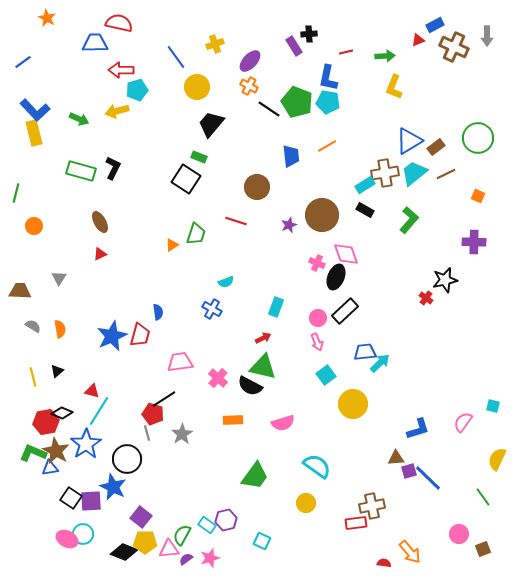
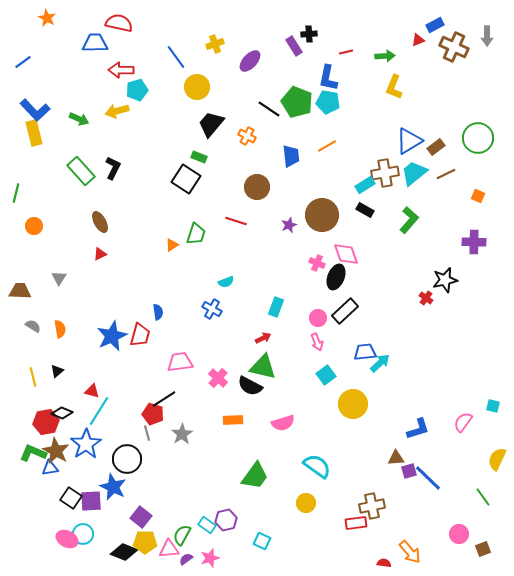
orange cross at (249, 86): moved 2 px left, 50 px down
green rectangle at (81, 171): rotated 32 degrees clockwise
